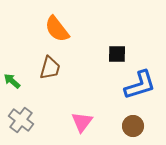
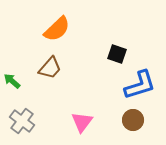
orange semicircle: rotated 96 degrees counterclockwise
black square: rotated 18 degrees clockwise
brown trapezoid: rotated 25 degrees clockwise
gray cross: moved 1 px right, 1 px down
brown circle: moved 6 px up
